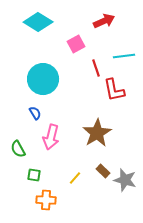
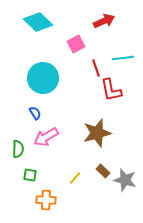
cyan diamond: rotated 12 degrees clockwise
cyan line: moved 1 px left, 2 px down
cyan circle: moved 1 px up
red L-shape: moved 3 px left
brown star: rotated 16 degrees clockwise
pink arrow: moved 5 px left; rotated 45 degrees clockwise
green semicircle: rotated 150 degrees counterclockwise
green square: moved 4 px left
